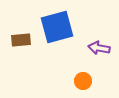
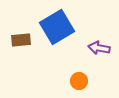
blue square: rotated 16 degrees counterclockwise
orange circle: moved 4 px left
